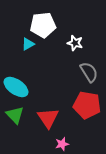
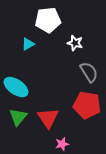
white pentagon: moved 5 px right, 5 px up
green triangle: moved 3 px right, 2 px down; rotated 24 degrees clockwise
